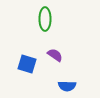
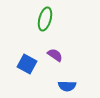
green ellipse: rotated 15 degrees clockwise
blue square: rotated 12 degrees clockwise
